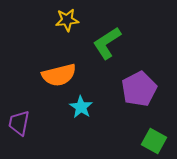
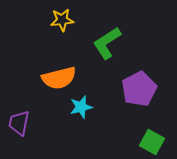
yellow star: moved 5 px left
orange semicircle: moved 3 px down
cyan star: rotated 25 degrees clockwise
green square: moved 2 px left, 1 px down
